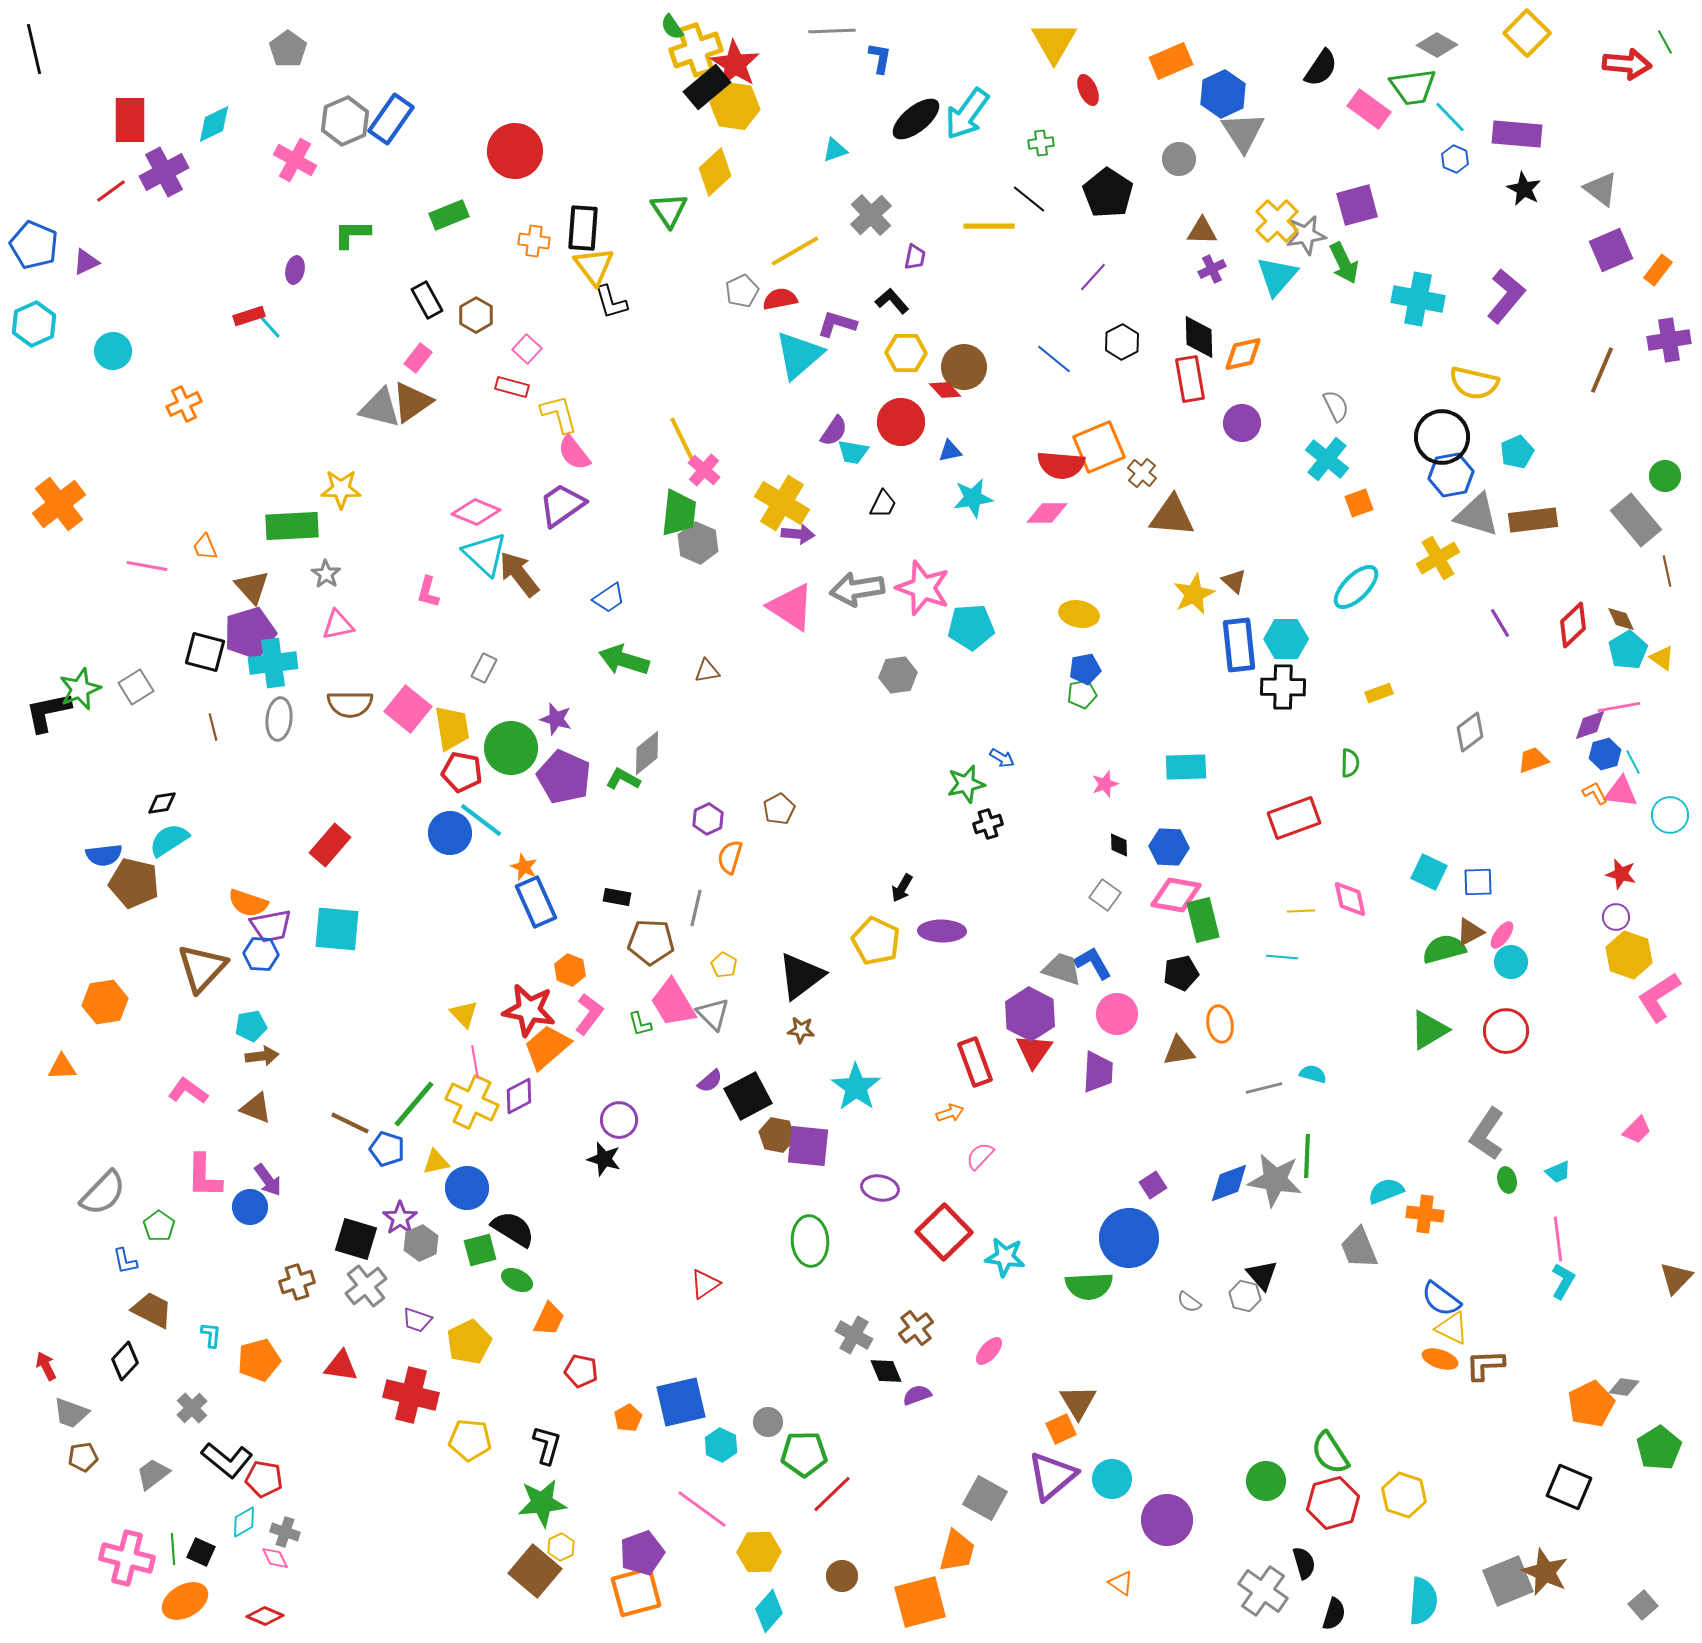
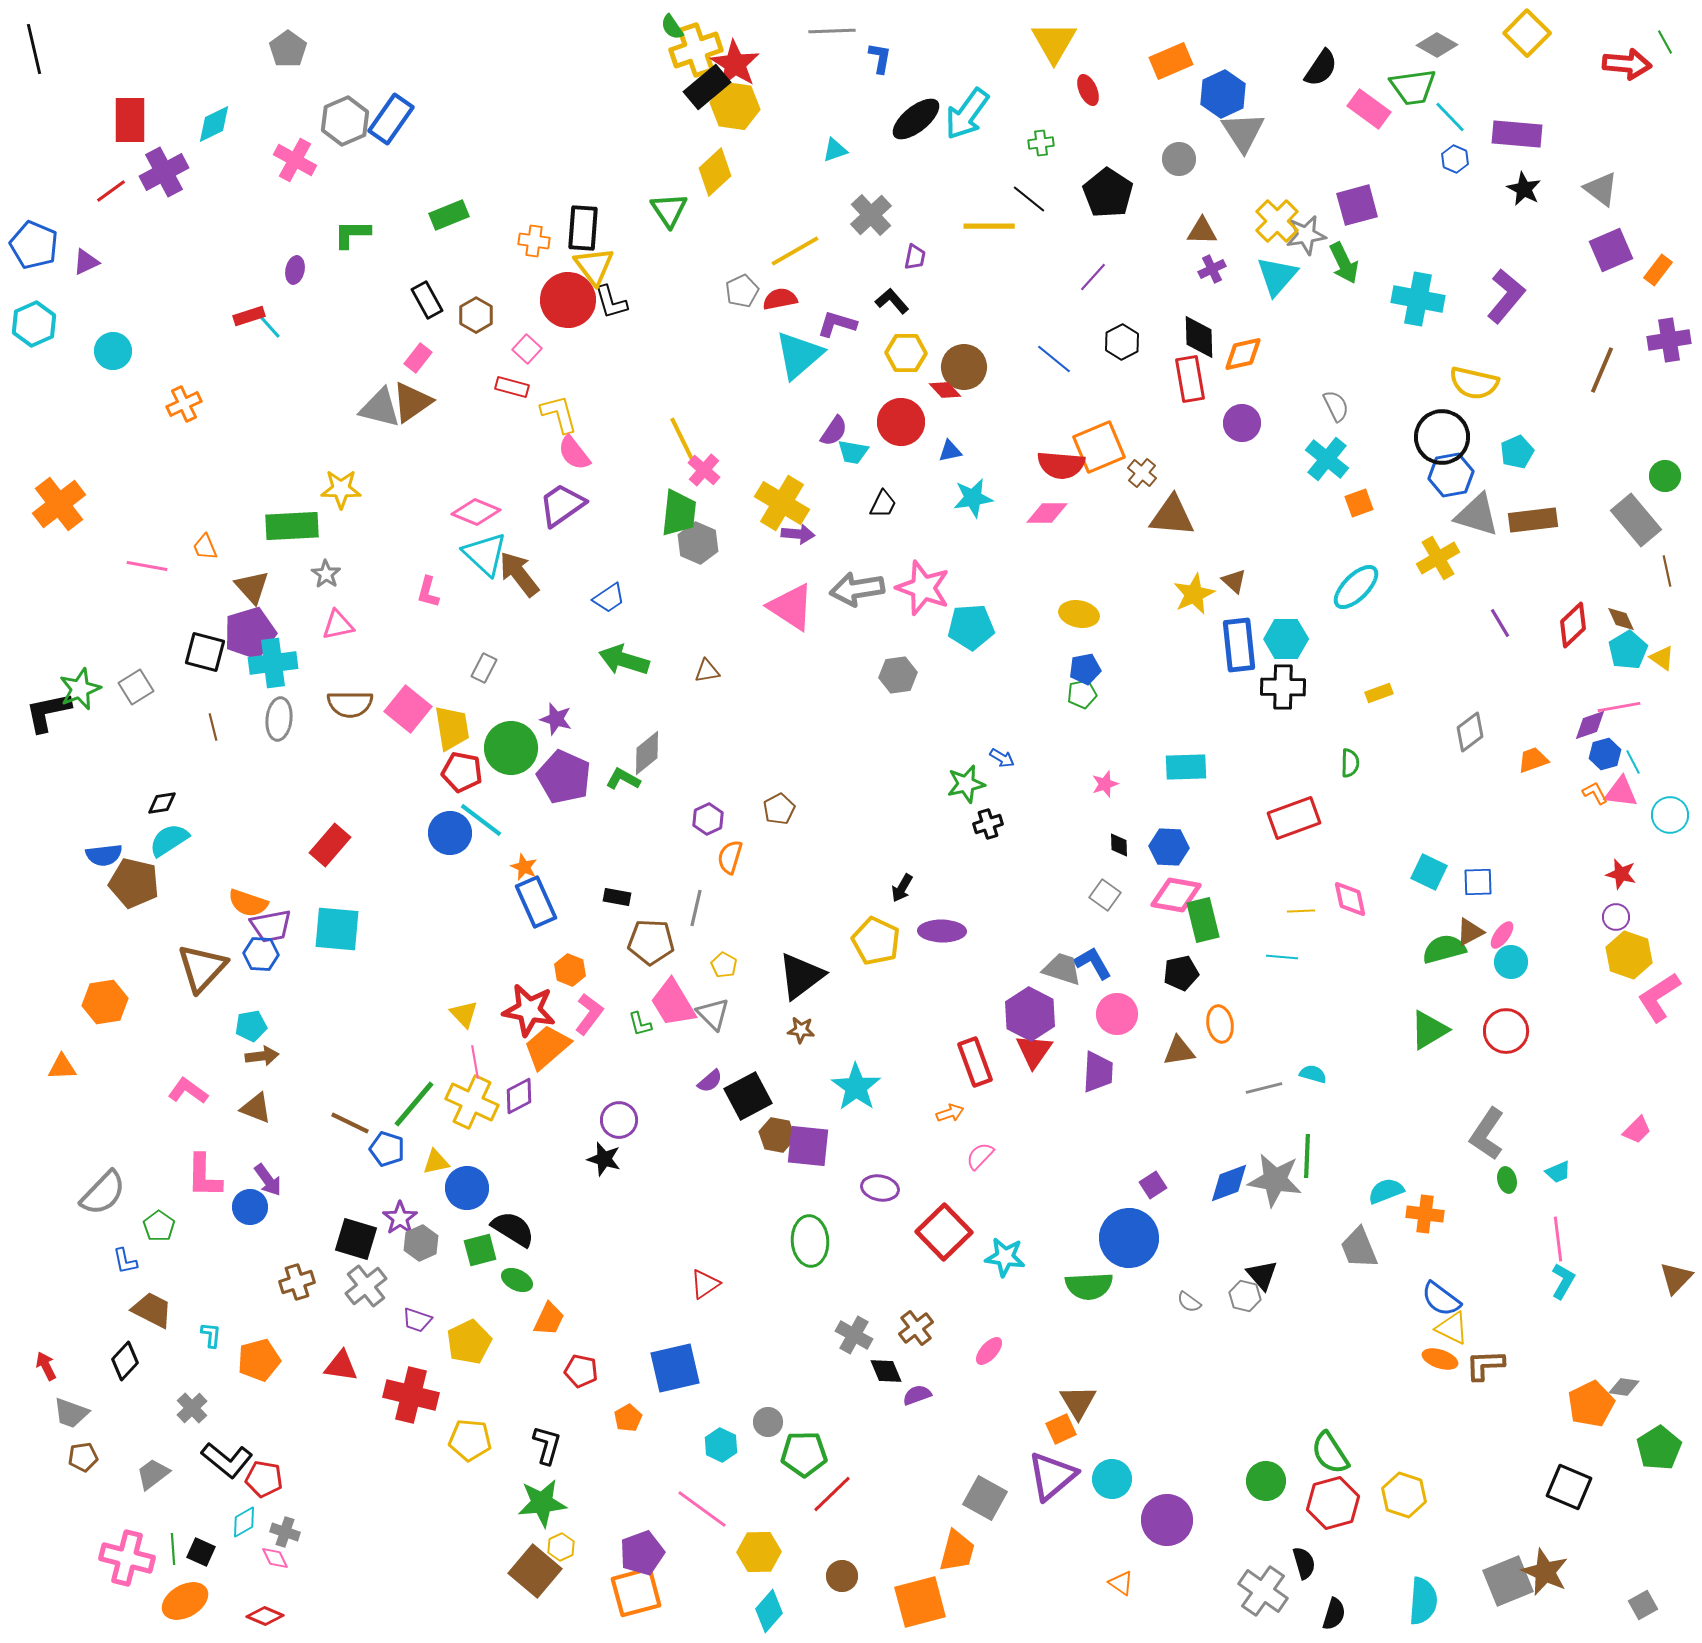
red circle at (515, 151): moved 53 px right, 149 px down
blue square at (681, 1402): moved 6 px left, 34 px up
gray square at (1643, 1605): rotated 12 degrees clockwise
